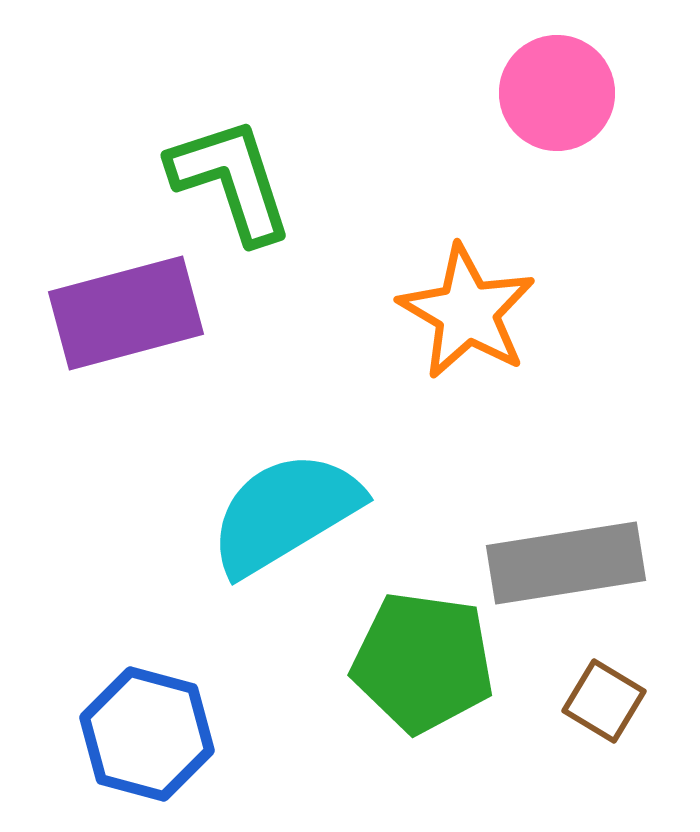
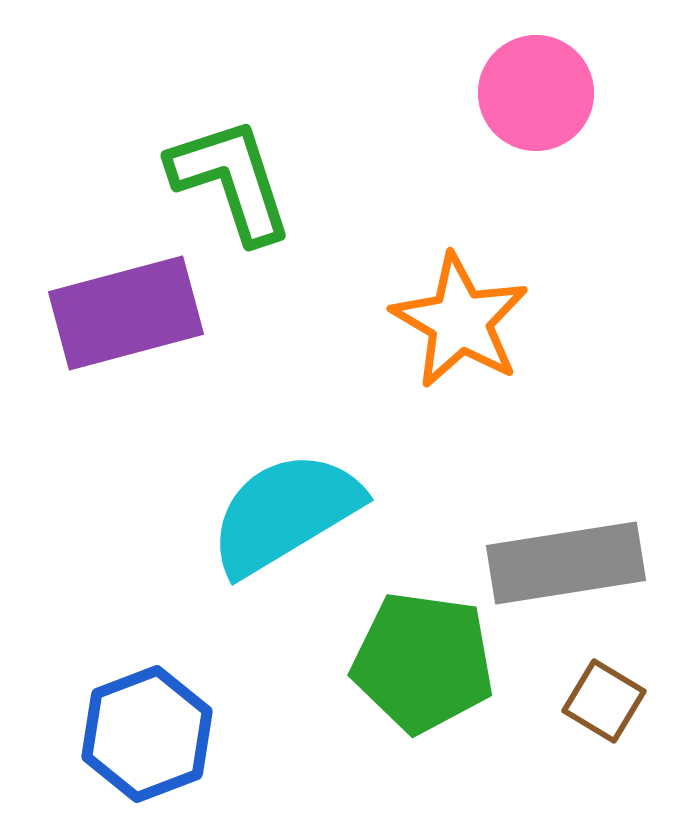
pink circle: moved 21 px left
orange star: moved 7 px left, 9 px down
blue hexagon: rotated 24 degrees clockwise
